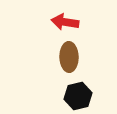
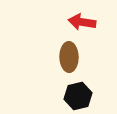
red arrow: moved 17 px right
